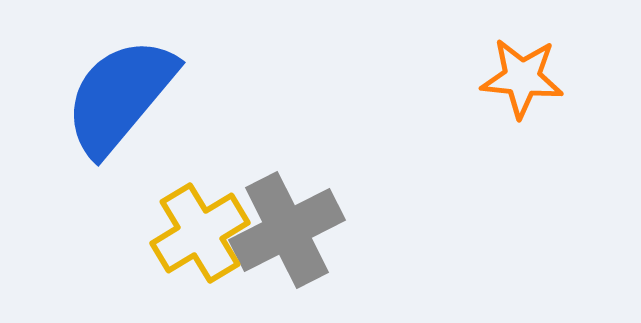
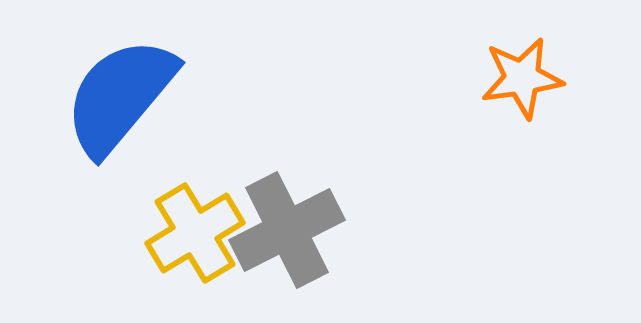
orange star: rotated 14 degrees counterclockwise
yellow cross: moved 5 px left
